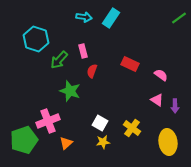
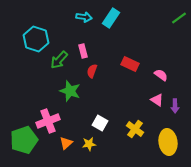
yellow cross: moved 3 px right, 1 px down
yellow star: moved 14 px left, 2 px down
